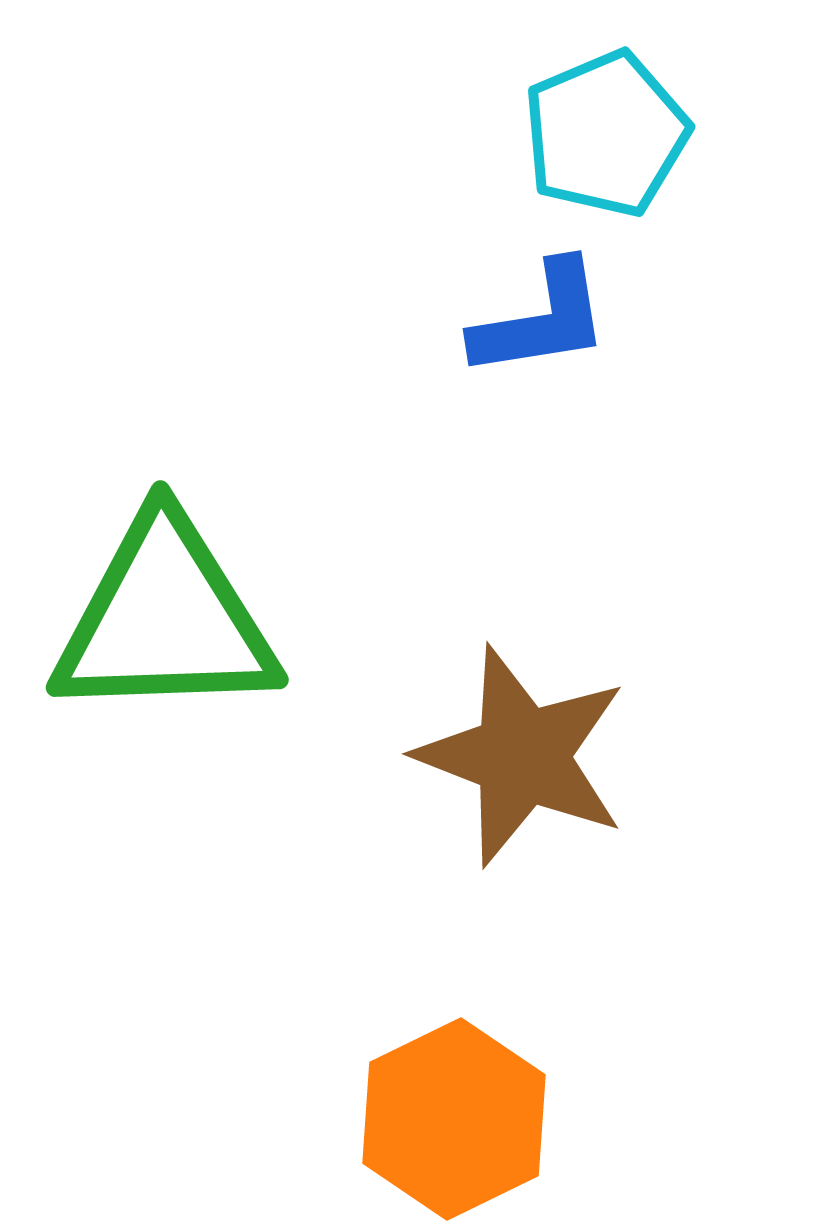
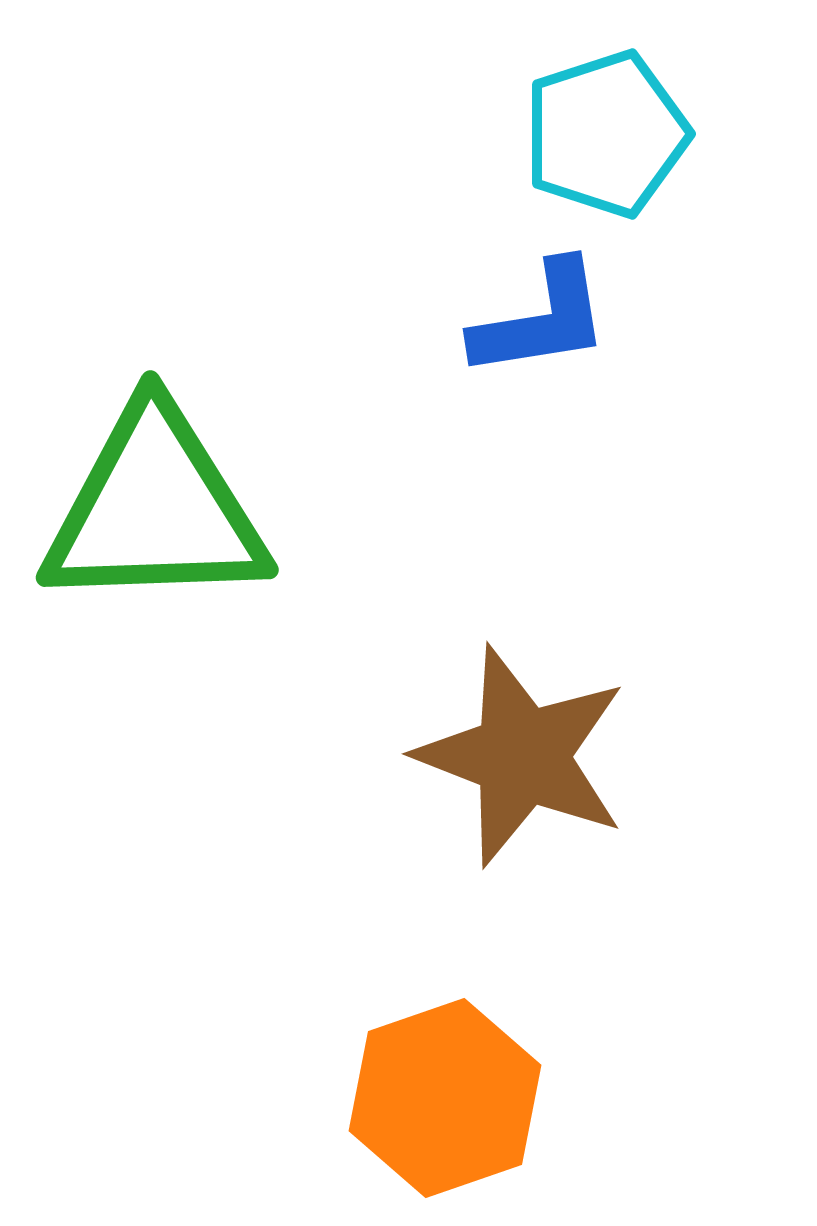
cyan pentagon: rotated 5 degrees clockwise
green triangle: moved 10 px left, 110 px up
orange hexagon: moved 9 px left, 21 px up; rotated 7 degrees clockwise
